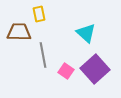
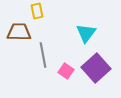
yellow rectangle: moved 2 px left, 3 px up
cyan triangle: rotated 25 degrees clockwise
purple square: moved 1 px right, 1 px up
